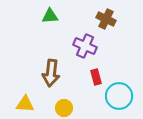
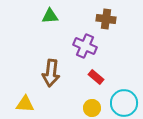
brown cross: rotated 18 degrees counterclockwise
red rectangle: rotated 35 degrees counterclockwise
cyan circle: moved 5 px right, 7 px down
yellow circle: moved 28 px right
